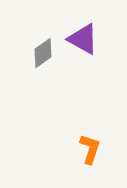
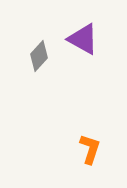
gray diamond: moved 4 px left, 3 px down; rotated 12 degrees counterclockwise
